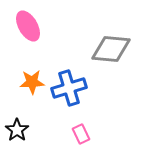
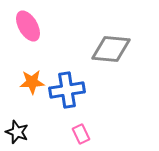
blue cross: moved 2 px left, 2 px down; rotated 8 degrees clockwise
black star: moved 2 px down; rotated 15 degrees counterclockwise
